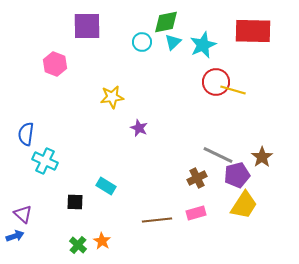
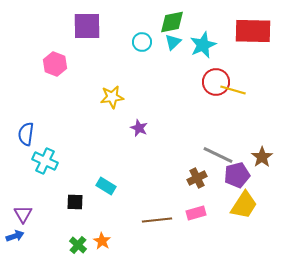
green diamond: moved 6 px right
purple triangle: rotated 18 degrees clockwise
